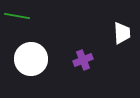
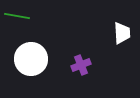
purple cross: moved 2 px left, 5 px down
